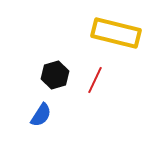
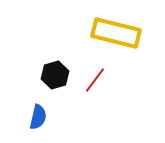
red line: rotated 12 degrees clockwise
blue semicircle: moved 3 px left, 2 px down; rotated 20 degrees counterclockwise
